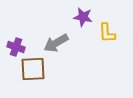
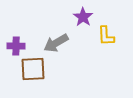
purple star: rotated 24 degrees clockwise
yellow L-shape: moved 1 px left, 3 px down
purple cross: moved 1 px up; rotated 18 degrees counterclockwise
